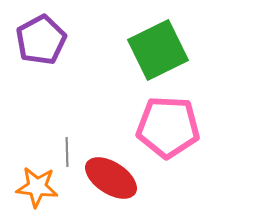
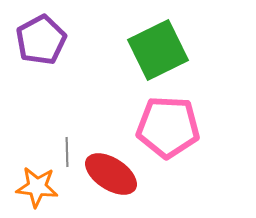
red ellipse: moved 4 px up
